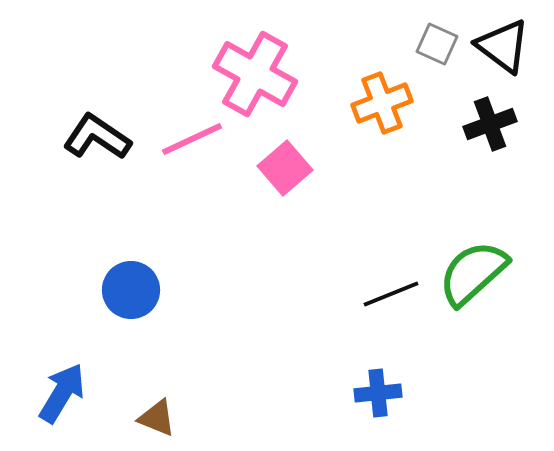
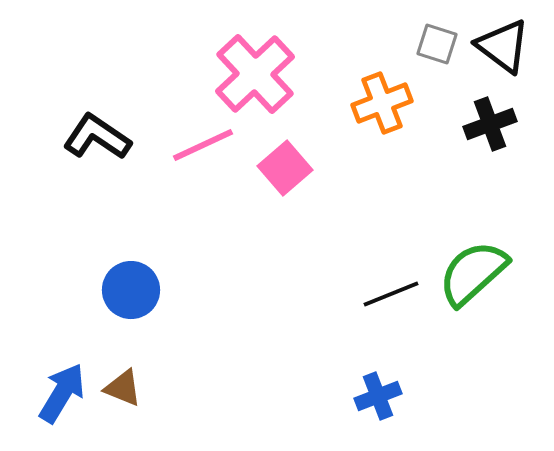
gray square: rotated 6 degrees counterclockwise
pink cross: rotated 18 degrees clockwise
pink line: moved 11 px right, 6 px down
blue cross: moved 3 px down; rotated 15 degrees counterclockwise
brown triangle: moved 34 px left, 30 px up
